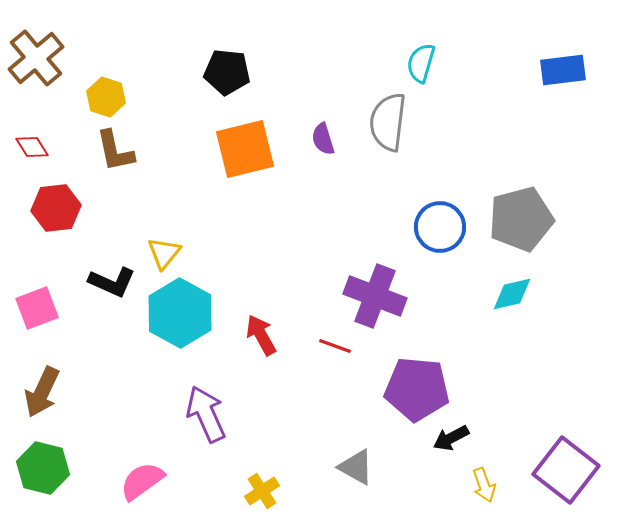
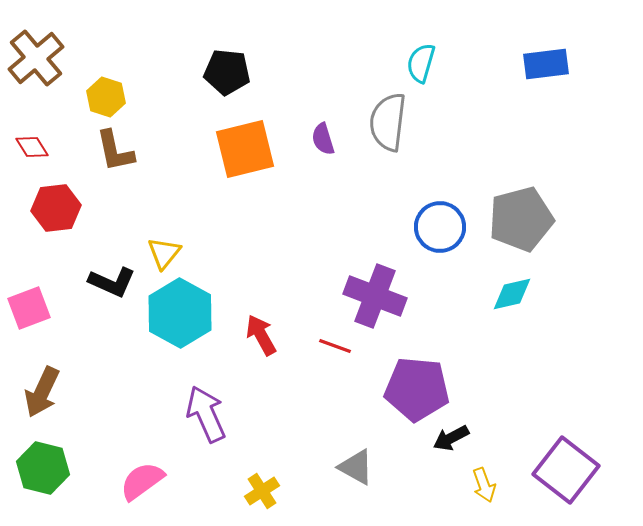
blue rectangle: moved 17 px left, 6 px up
pink square: moved 8 px left
